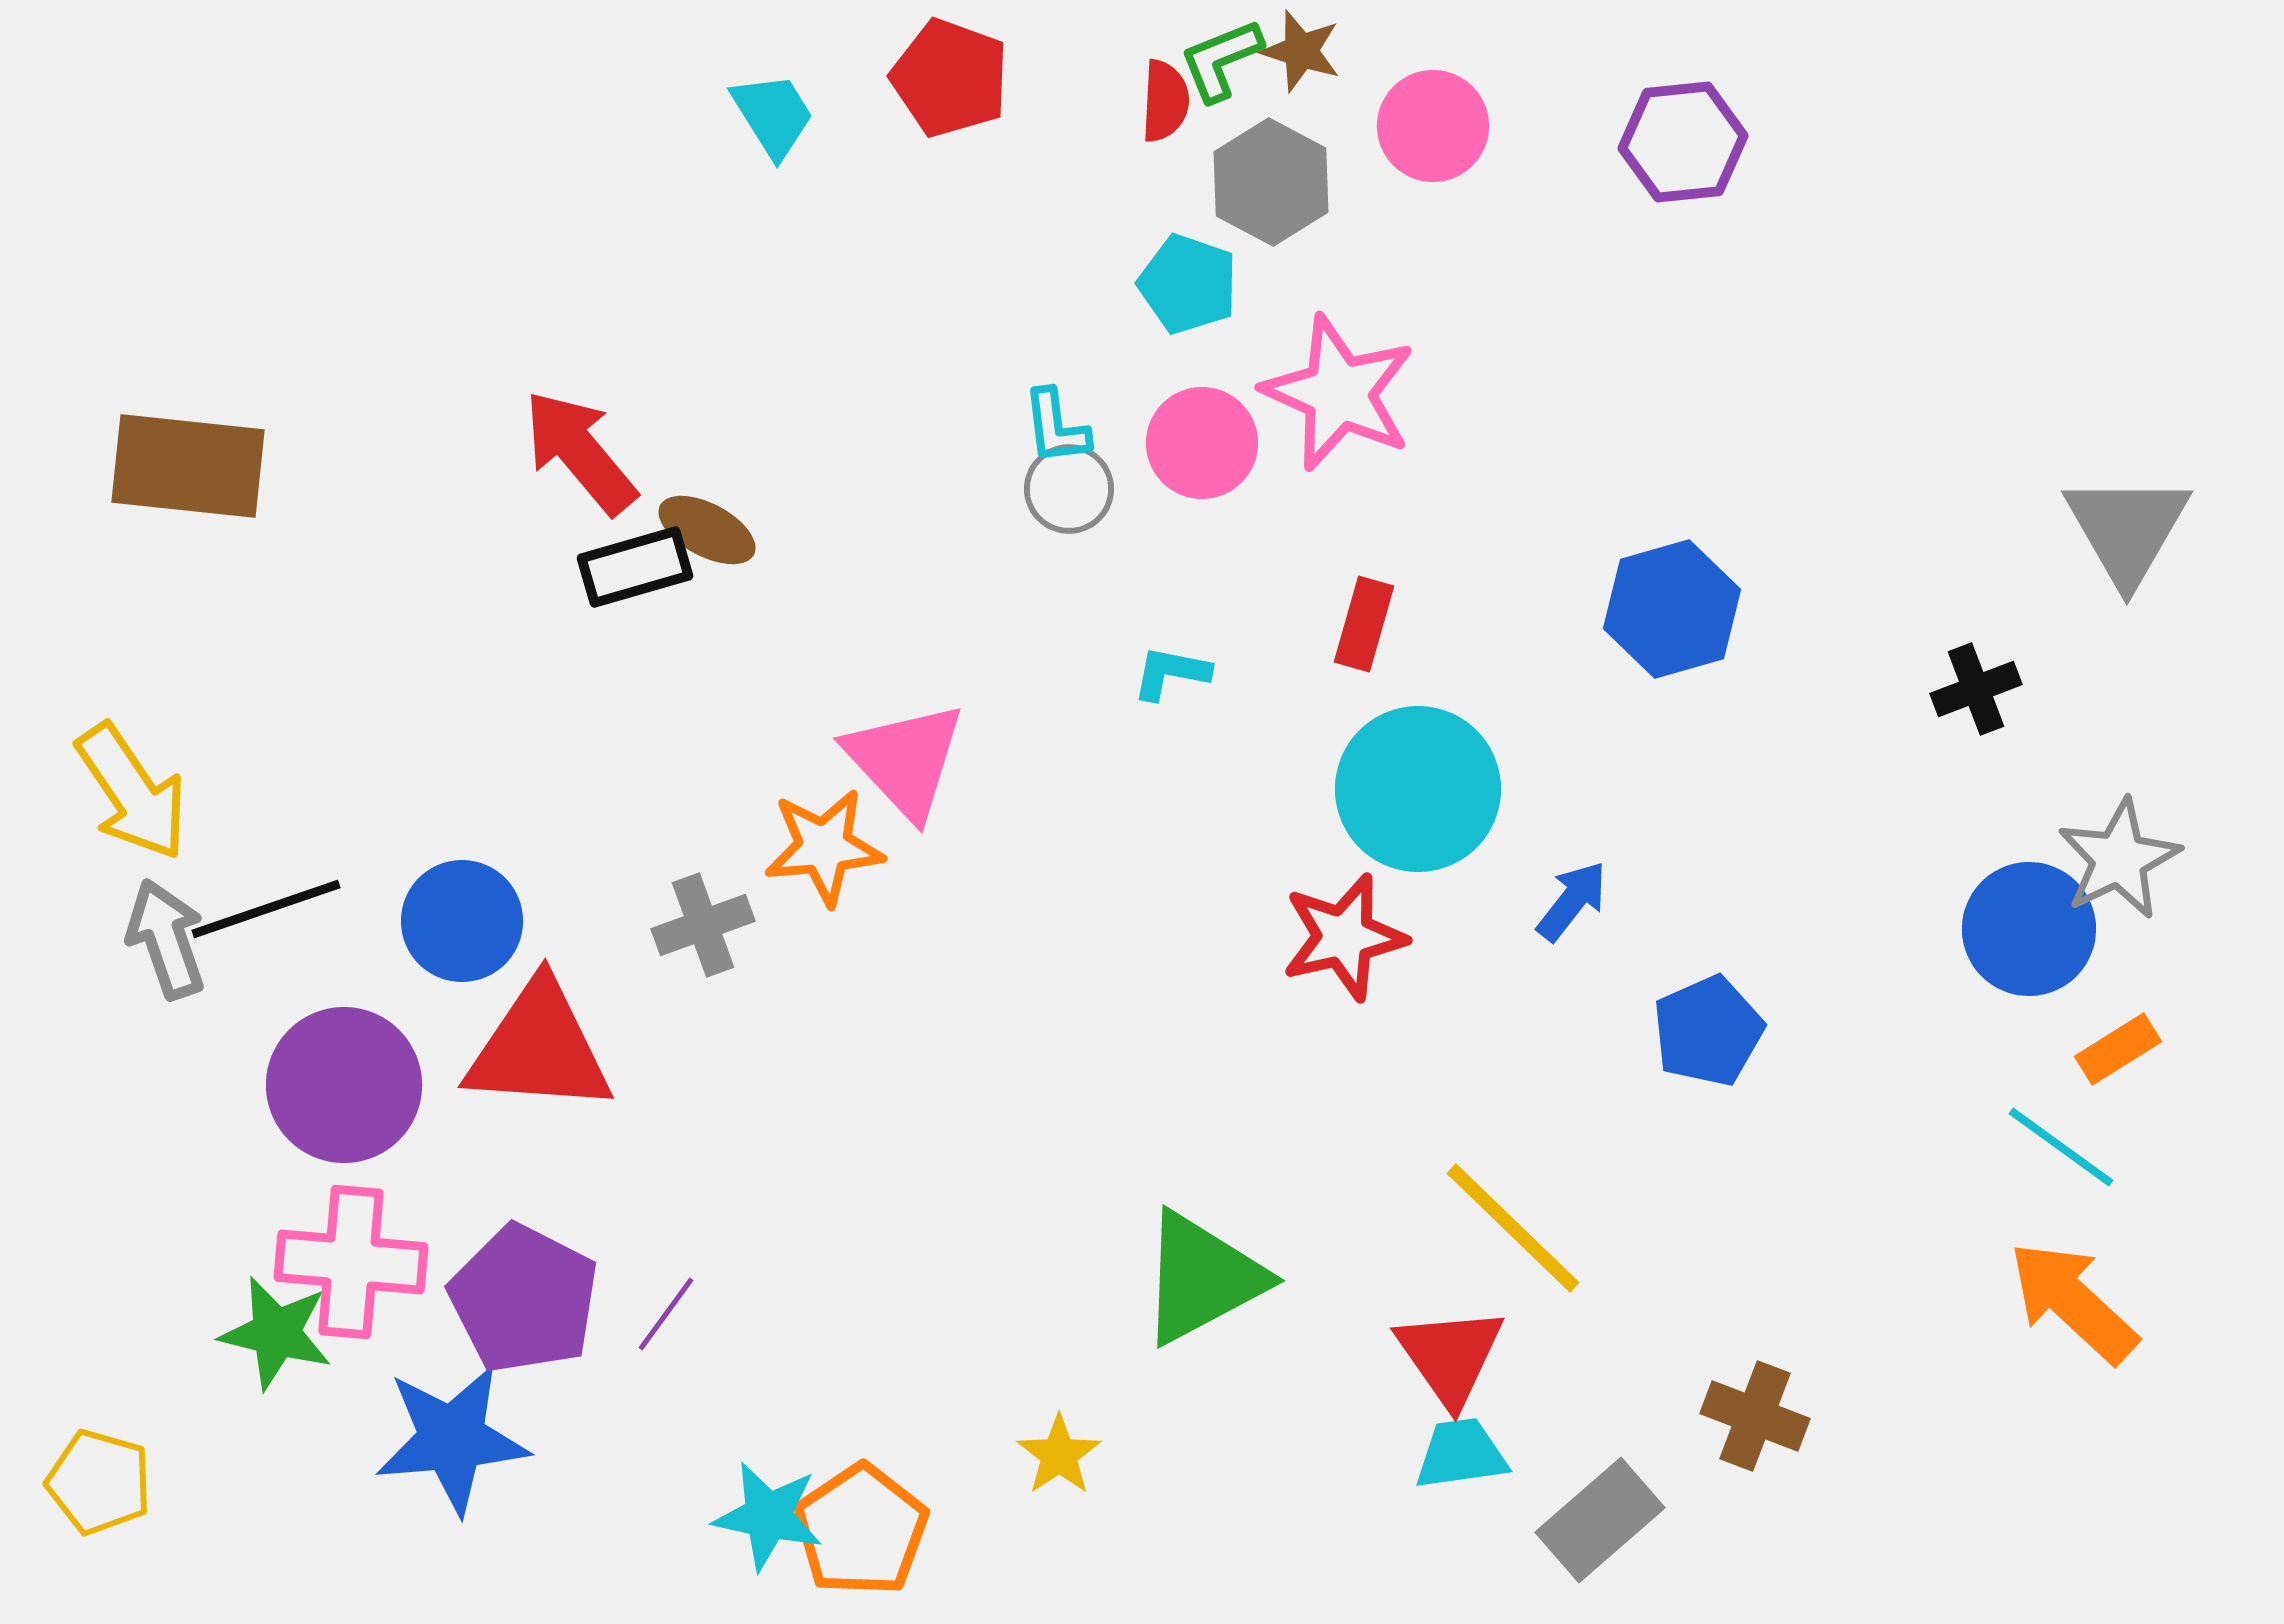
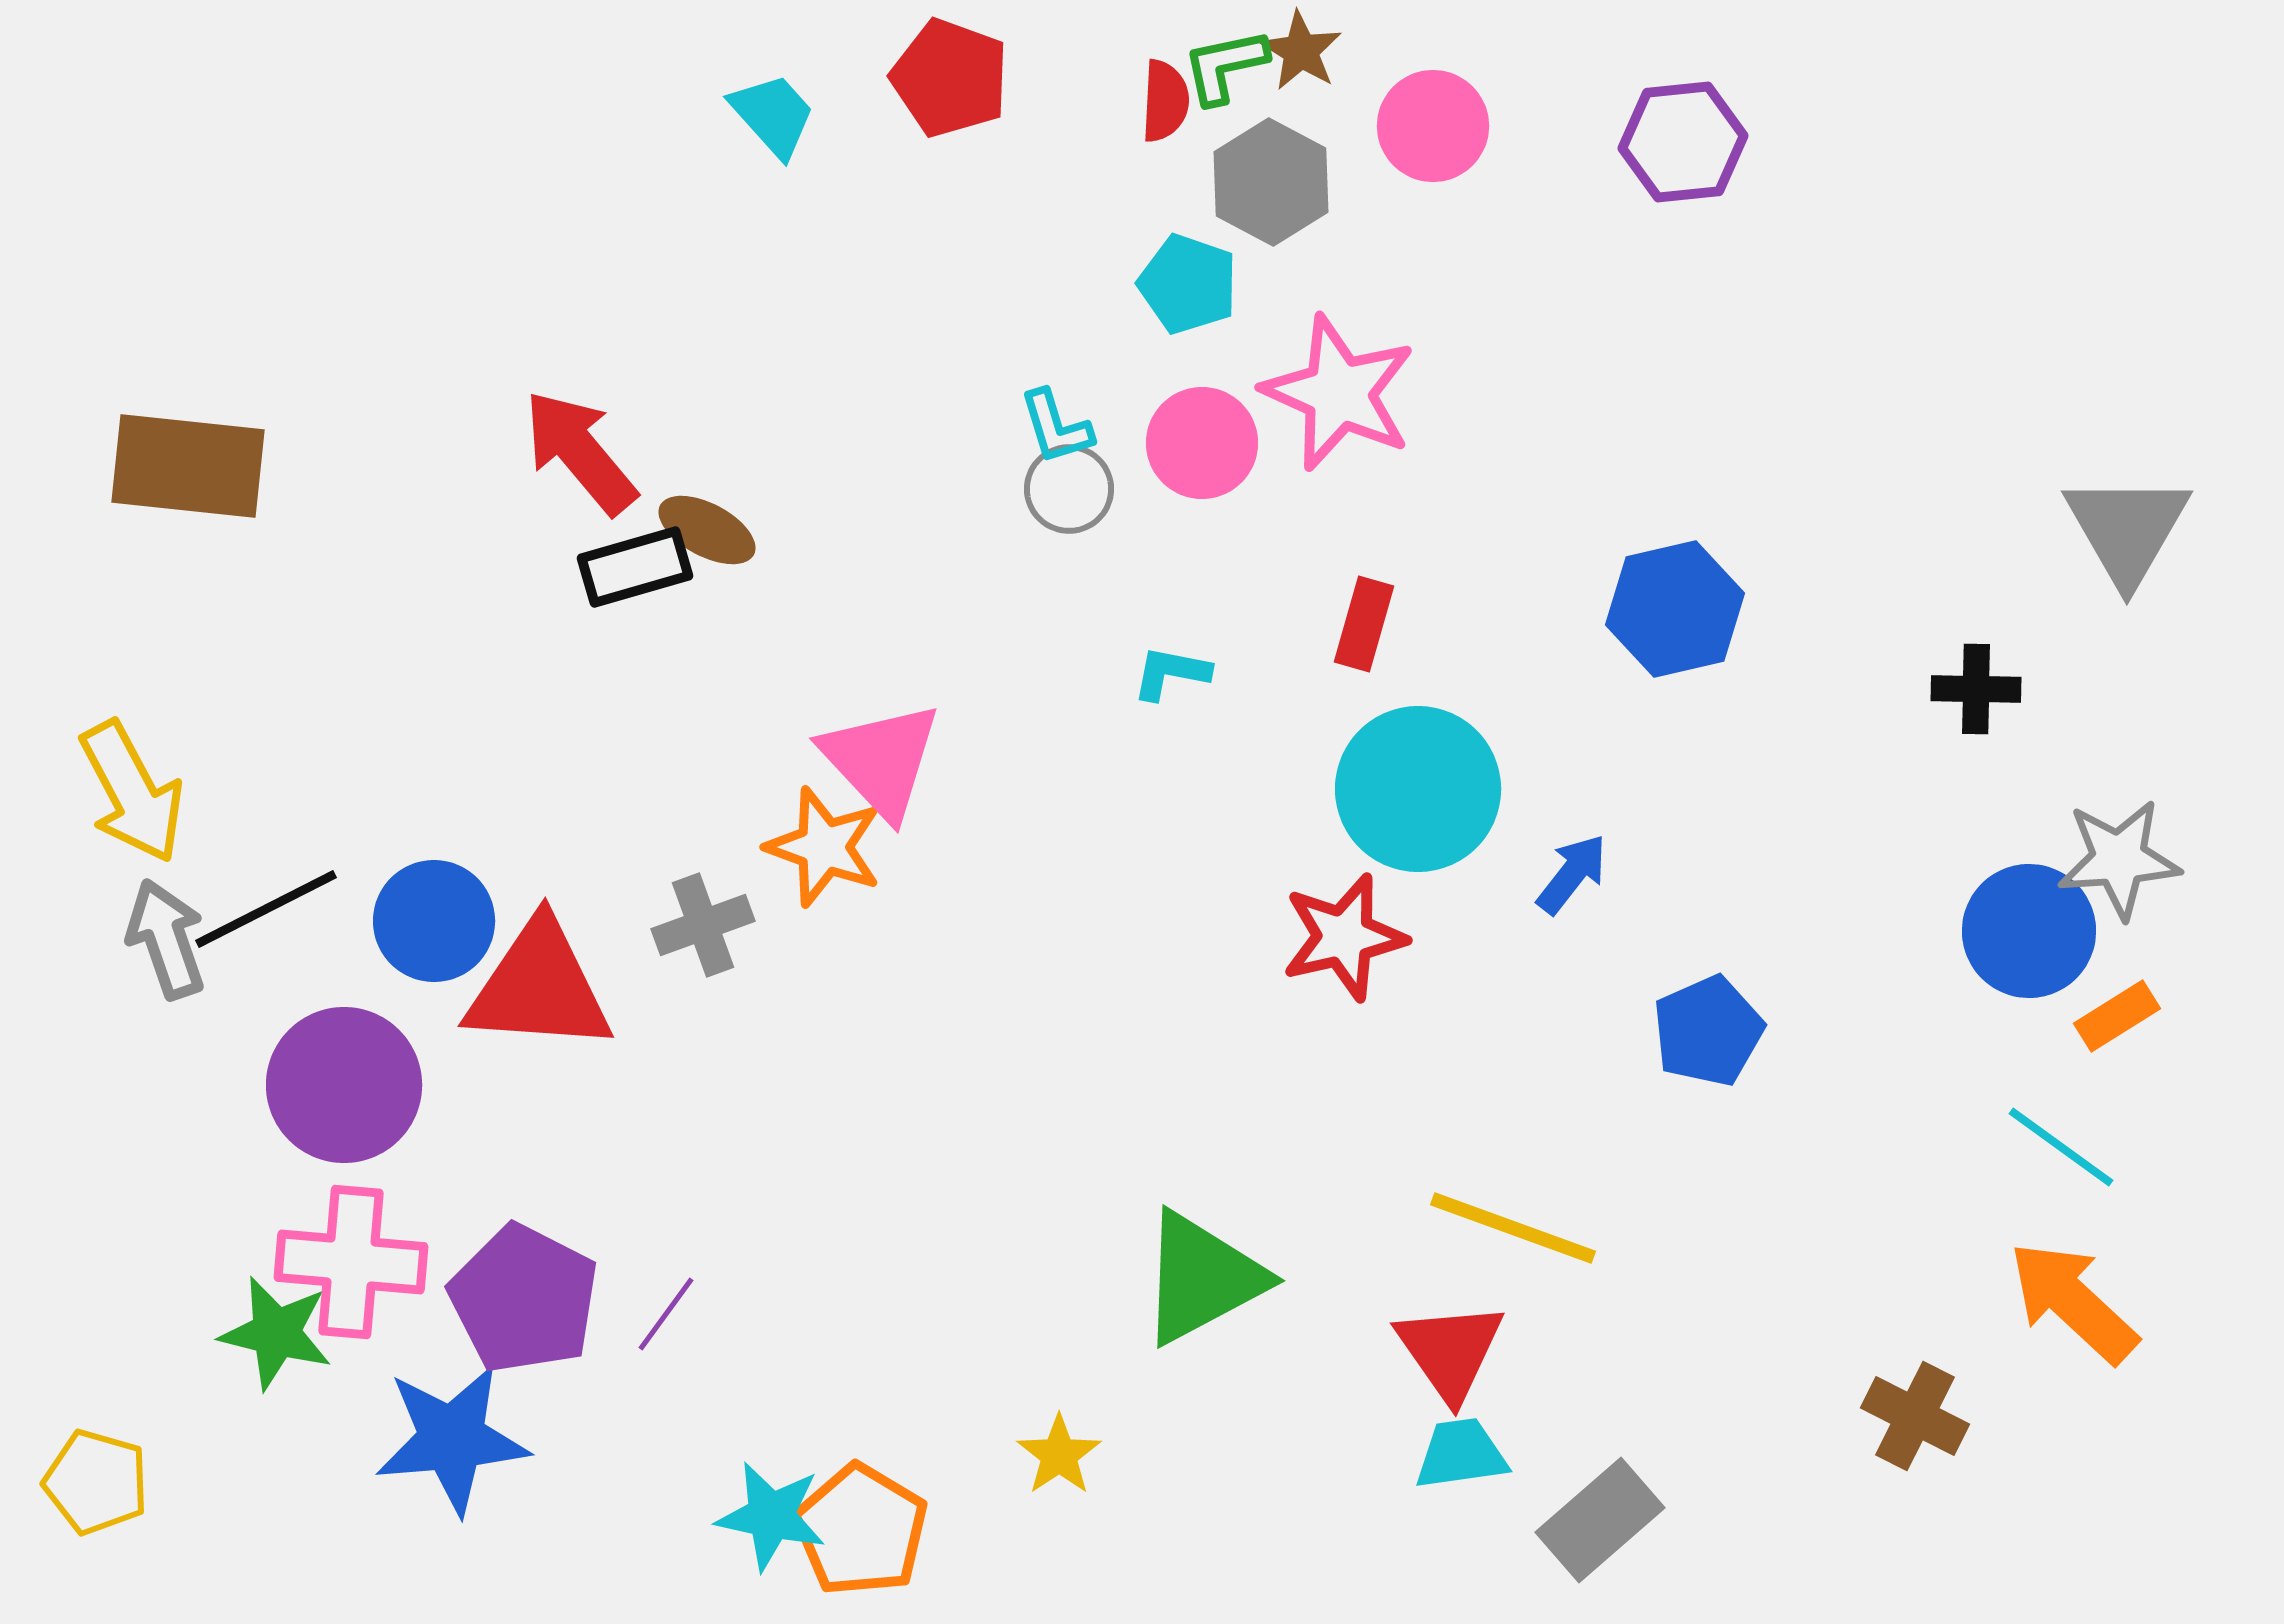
brown star at (1301, 51): rotated 14 degrees clockwise
green L-shape at (1221, 60): moved 4 px right, 6 px down; rotated 10 degrees clockwise
cyan trapezoid at (773, 115): rotated 10 degrees counterclockwise
cyan L-shape at (1056, 427): rotated 10 degrees counterclockwise
blue hexagon at (1672, 609): moved 3 px right; rotated 3 degrees clockwise
black cross at (1976, 689): rotated 22 degrees clockwise
pink triangle at (905, 760): moved 24 px left
yellow arrow at (132, 792): rotated 6 degrees clockwise
orange star at (824, 847): rotated 25 degrees clockwise
gray star at (2119, 859): rotated 22 degrees clockwise
blue arrow at (1572, 901): moved 27 px up
black line at (266, 909): rotated 8 degrees counterclockwise
blue circle at (462, 921): moved 28 px left
blue circle at (2029, 929): moved 2 px down
red triangle at (539, 1048): moved 61 px up
orange rectangle at (2118, 1049): moved 1 px left, 33 px up
yellow line at (1513, 1228): rotated 24 degrees counterclockwise
red triangle at (1450, 1356): moved 5 px up
brown cross at (1755, 1416): moved 160 px right; rotated 6 degrees clockwise
yellow pentagon at (99, 1482): moved 3 px left
cyan star at (768, 1516): moved 3 px right
orange pentagon at (861, 1530): rotated 7 degrees counterclockwise
